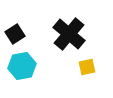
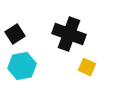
black cross: rotated 20 degrees counterclockwise
yellow square: rotated 36 degrees clockwise
